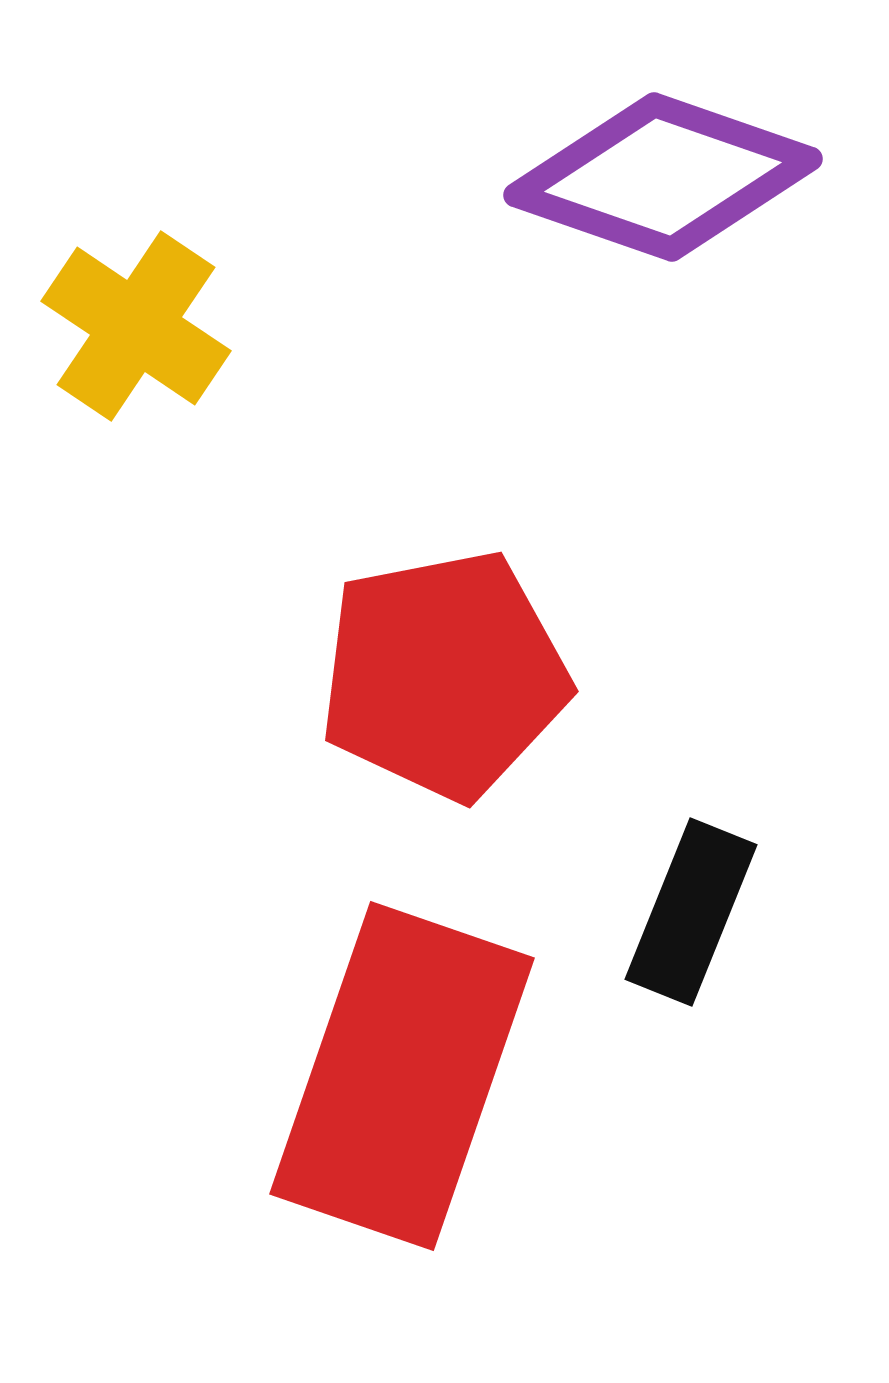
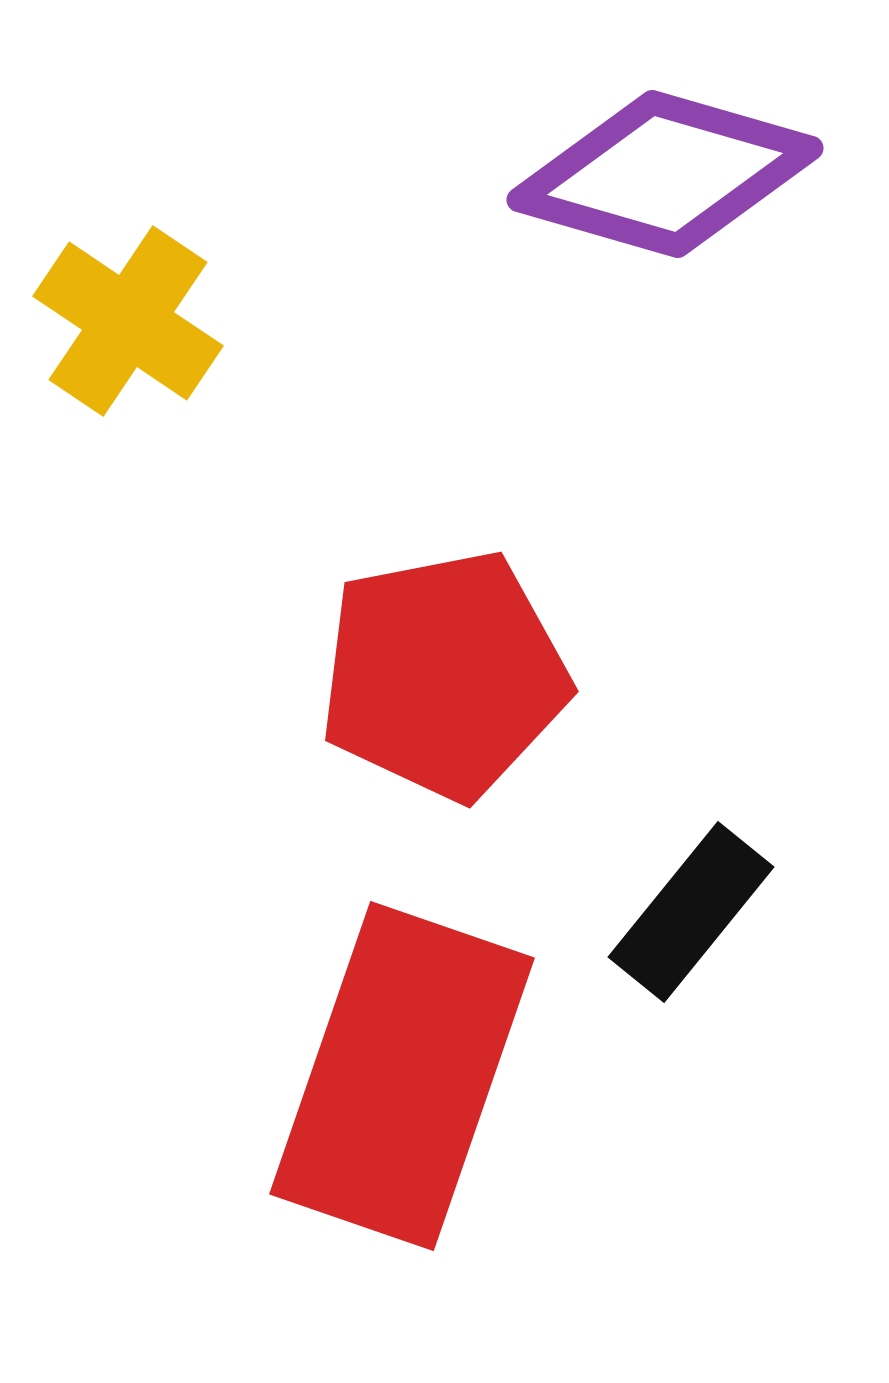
purple diamond: moved 2 px right, 3 px up; rotated 3 degrees counterclockwise
yellow cross: moved 8 px left, 5 px up
black rectangle: rotated 17 degrees clockwise
